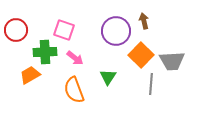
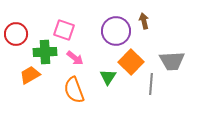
red circle: moved 4 px down
orange square: moved 10 px left, 7 px down
